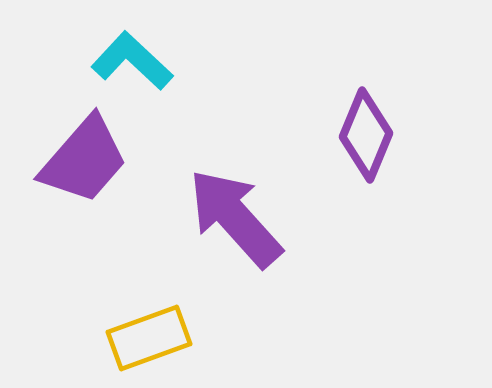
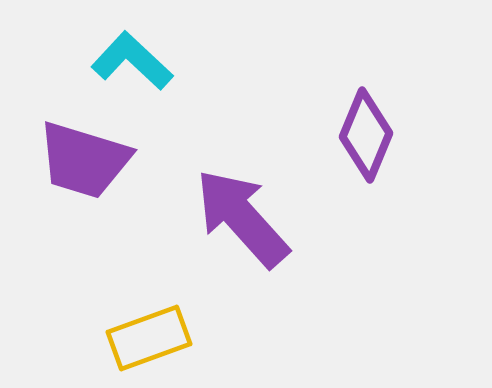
purple trapezoid: rotated 66 degrees clockwise
purple arrow: moved 7 px right
